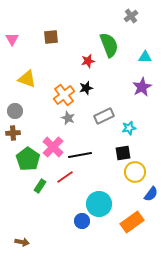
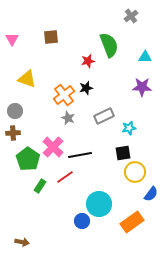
purple star: rotated 30 degrees clockwise
